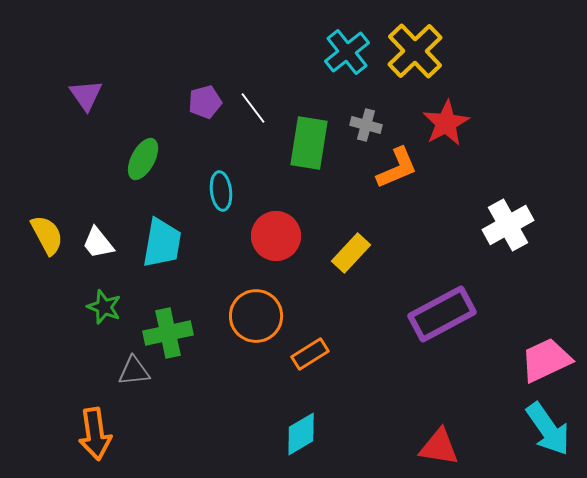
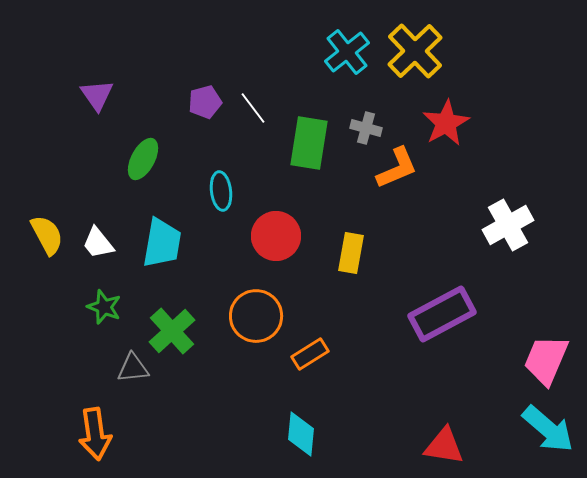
purple triangle: moved 11 px right
gray cross: moved 3 px down
yellow rectangle: rotated 33 degrees counterclockwise
green cross: moved 4 px right, 2 px up; rotated 30 degrees counterclockwise
pink trapezoid: rotated 42 degrees counterclockwise
gray triangle: moved 1 px left, 3 px up
cyan arrow: rotated 14 degrees counterclockwise
cyan diamond: rotated 54 degrees counterclockwise
red triangle: moved 5 px right, 1 px up
